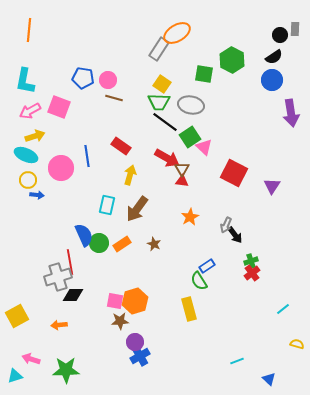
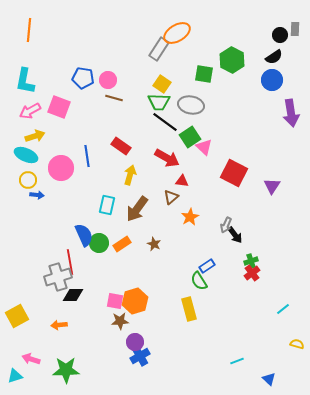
brown triangle at (182, 169): moved 11 px left, 28 px down; rotated 21 degrees clockwise
